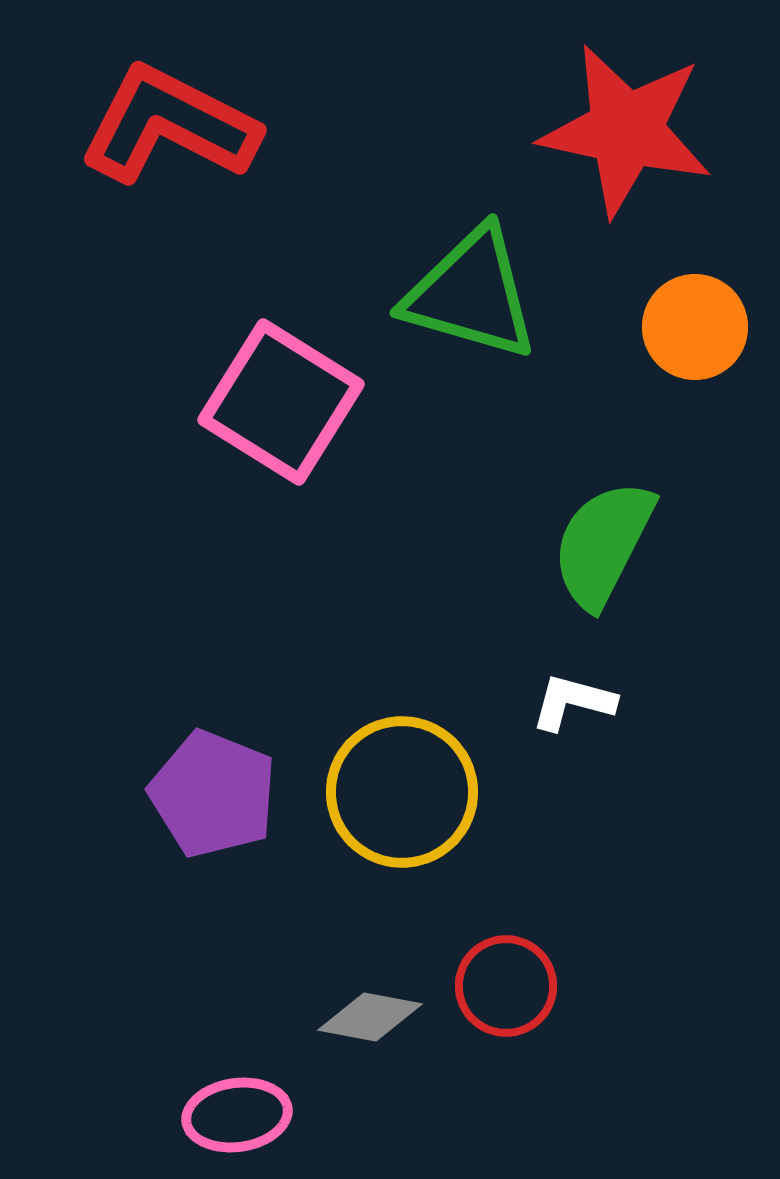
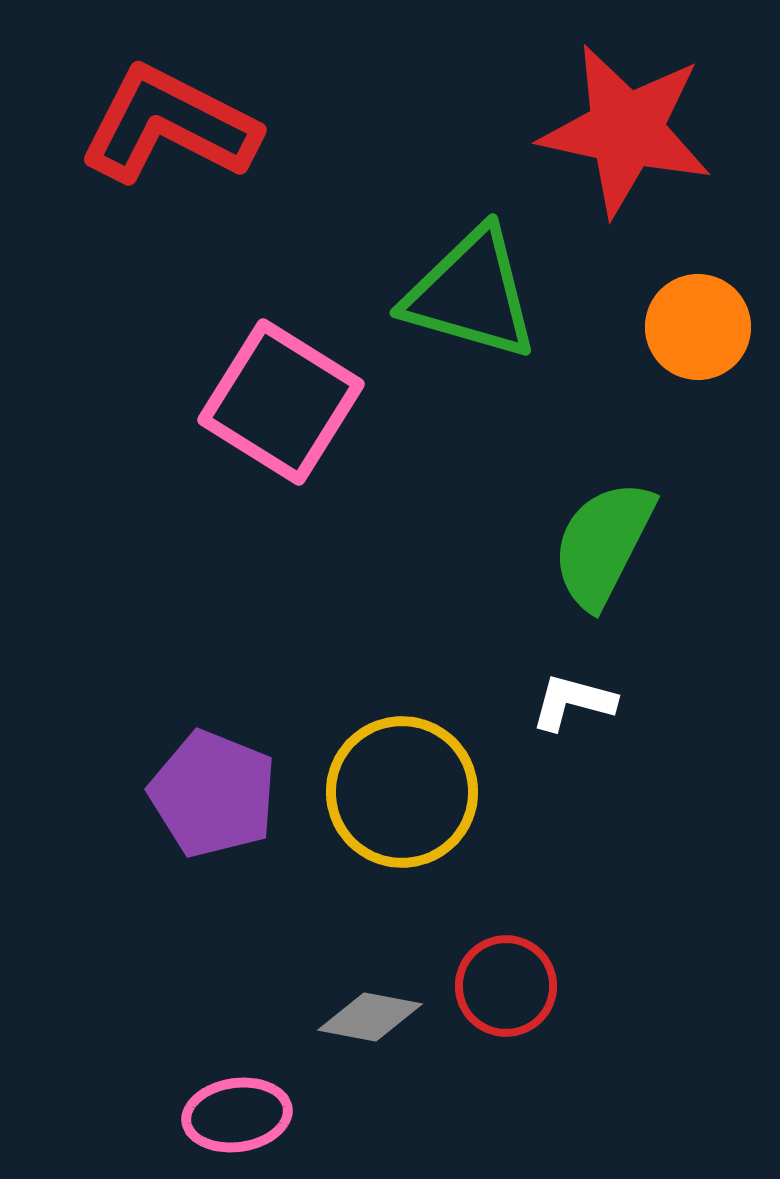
orange circle: moved 3 px right
